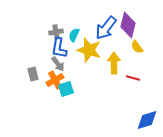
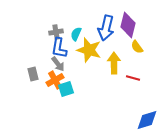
blue arrow: rotated 25 degrees counterclockwise
cyan semicircle: moved 2 px right, 1 px up
